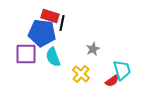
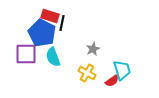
blue pentagon: rotated 20 degrees clockwise
yellow cross: moved 6 px right, 1 px up; rotated 12 degrees counterclockwise
